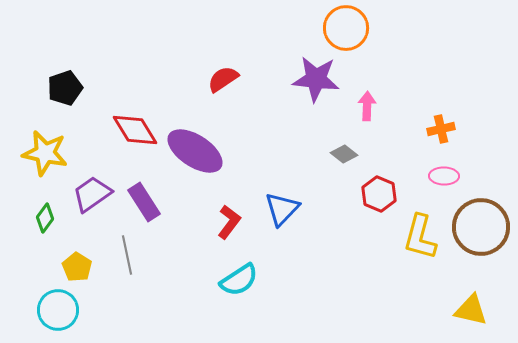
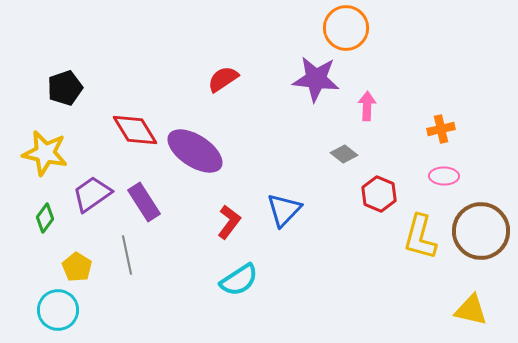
blue triangle: moved 2 px right, 1 px down
brown circle: moved 4 px down
